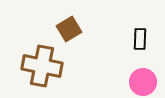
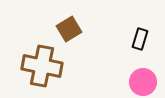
black rectangle: rotated 15 degrees clockwise
